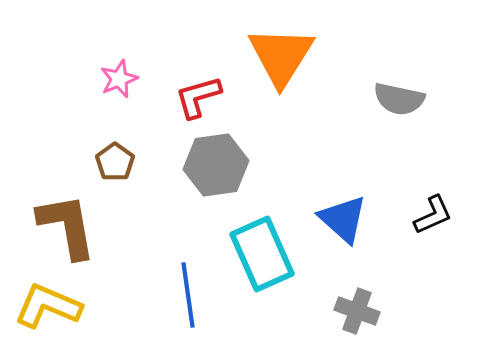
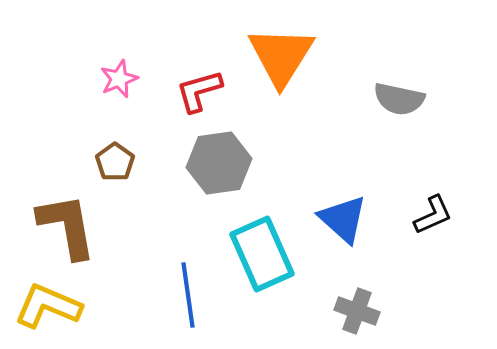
red L-shape: moved 1 px right, 6 px up
gray hexagon: moved 3 px right, 2 px up
